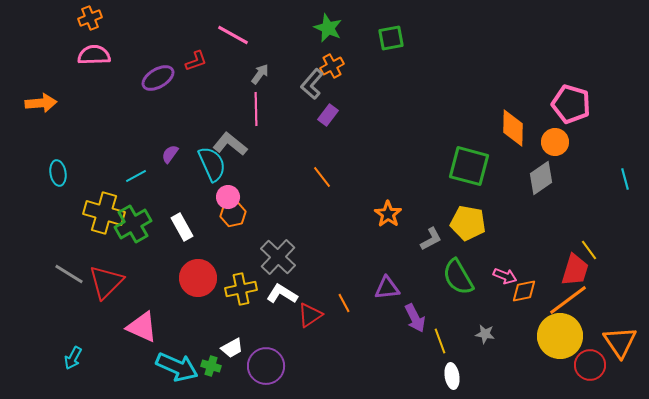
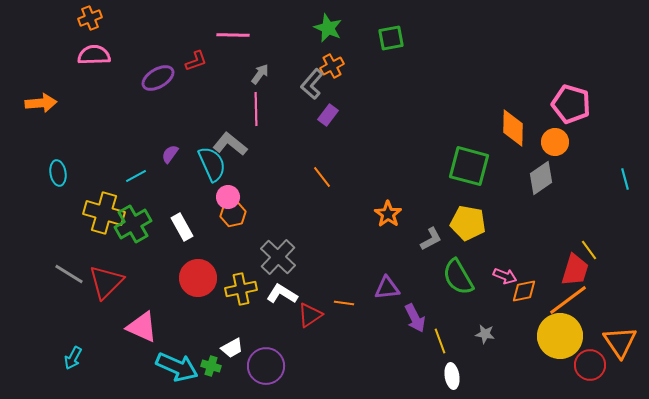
pink line at (233, 35): rotated 28 degrees counterclockwise
orange line at (344, 303): rotated 54 degrees counterclockwise
